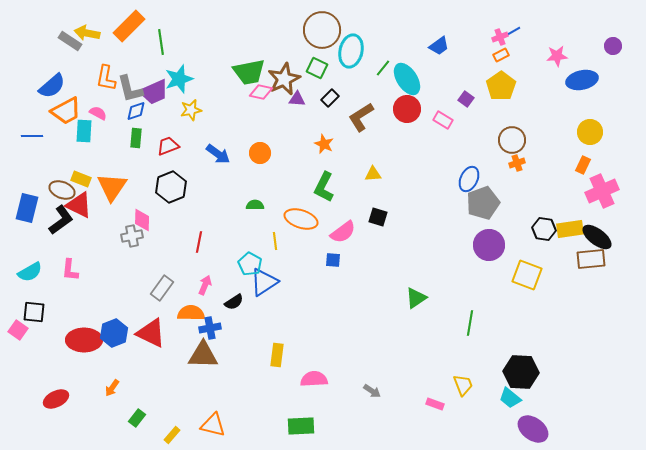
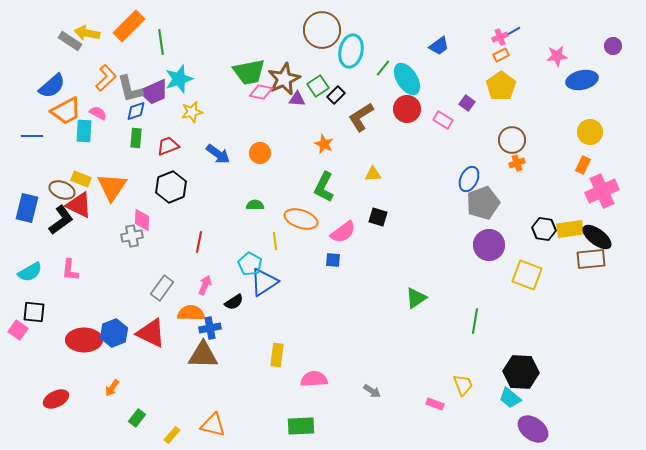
green square at (317, 68): moved 1 px right, 18 px down; rotated 30 degrees clockwise
orange L-shape at (106, 78): rotated 144 degrees counterclockwise
black rectangle at (330, 98): moved 6 px right, 3 px up
purple square at (466, 99): moved 1 px right, 4 px down
yellow star at (191, 110): moved 1 px right, 2 px down
green line at (470, 323): moved 5 px right, 2 px up
